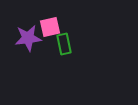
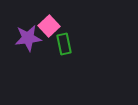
pink square: moved 1 px left, 1 px up; rotated 30 degrees counterclockwise
